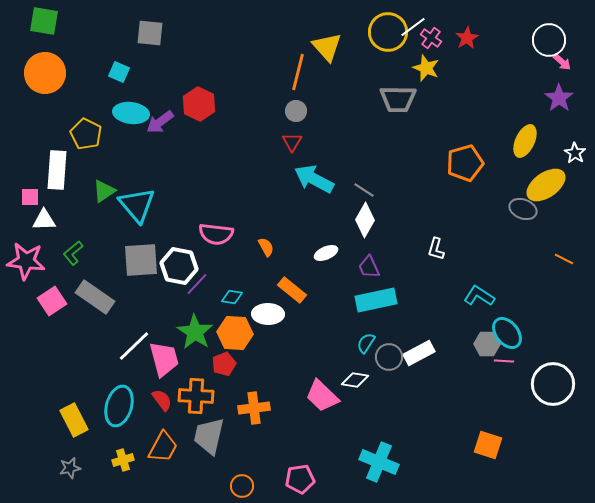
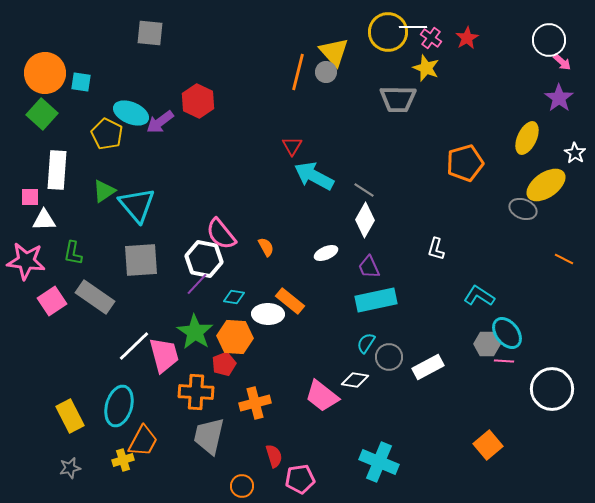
green square at (44, 21): moved 2 px left, 93 px down; rotated 32 degrees clockwise
white line at (413, 27): rotated 36 degrees clockwise
yellow triangle at (327, 47): moved 7 px right, 5 px down
cyan square at (119, 72): moved 38 px left, 10 px down; rotated 15 degrees counterclockwise
red hexagon at (199, 104): moved 1 px left, 3 px up
gray circle at (296, 111): moved 30 px right, 39 px up
cyan ellipse at (131, 113): rotated 16 degrees clockwise
yellow pentagon at (86, 134): moved 21 px right
yellow ellipse at (525, 141): moved 2 px right, 3 px up
red triangle at (292, 142): moved 4 px down
cyan arrow at (314, 179): moved 3 px up
pink semicircle at (216, 234): moved 5 px right; rotated 44 degrees clockwise
green L-shape at (73, 253): rotated 40 degrees counterclockwise
white hexagon at (179, 266): moved 25 px right, 7 px up
orange rectangle at (292, 290): moved 2 px left, 11 px down
cyan diamond at (232, 297): moved 2 px right
orange hexagon at (235, 333): moved 4 px down
white rectangle at (419, 353): moved 9 px right, 14 px down
pink trapezoid at (164, 359): moved 4 px up
white circle at (553, 384): moved 1 px left, 5 px down
orange cross at (196, 396): moved 4 px up
pink trapezoid at (322, 396): rotated 6 degrees counterclockwise
red semicircle at (162, 400): moved 112 px right, 56 px down; rotated 20 degrees clockwise
orange cross at (254, 408): moved 1 px right, 5 px up; rotated 8 degrees counterclockwise
yellow rectangle at (74, 420): moved 4 px left, 4 px up
orange square at (488, 445): rotated 32 degrees clockwise
orange trapezoid at (163, 447): moved 20 px left, 6 px up
